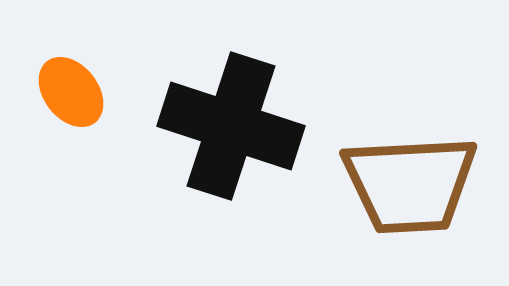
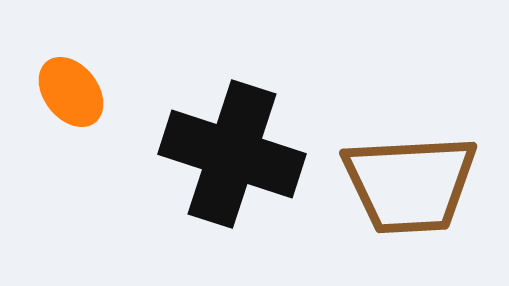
black cross: moved 1 px right, 28 px down
